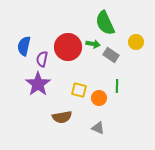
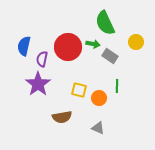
gray rectangle: moved 1 px left, 1 px down
